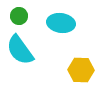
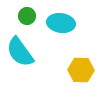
green circle: moved 8 px right
cyan semicircle: moved 2 px down
